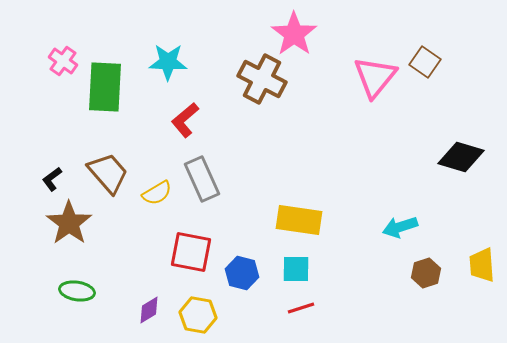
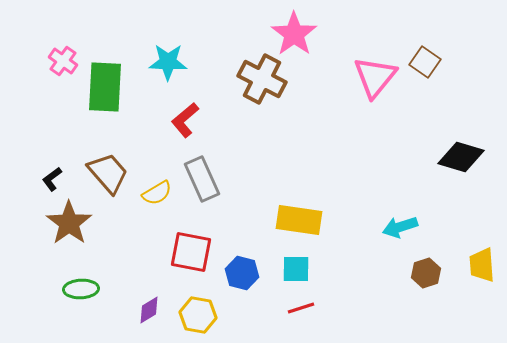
green ellipse: moved 4 px right, 2 px up; rotated 12 degrees counterclockwise
